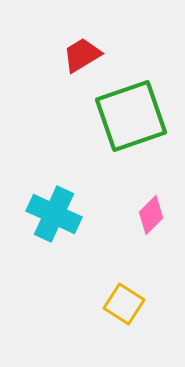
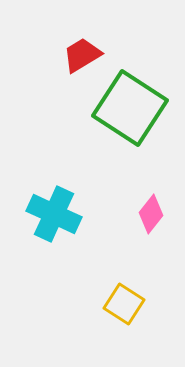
green square: moved 1 px left, 8 px up; rotated 38 degrees counterclockwise
pink diamond: moved 1 px up; rotated 6 degrees counterclockwise
